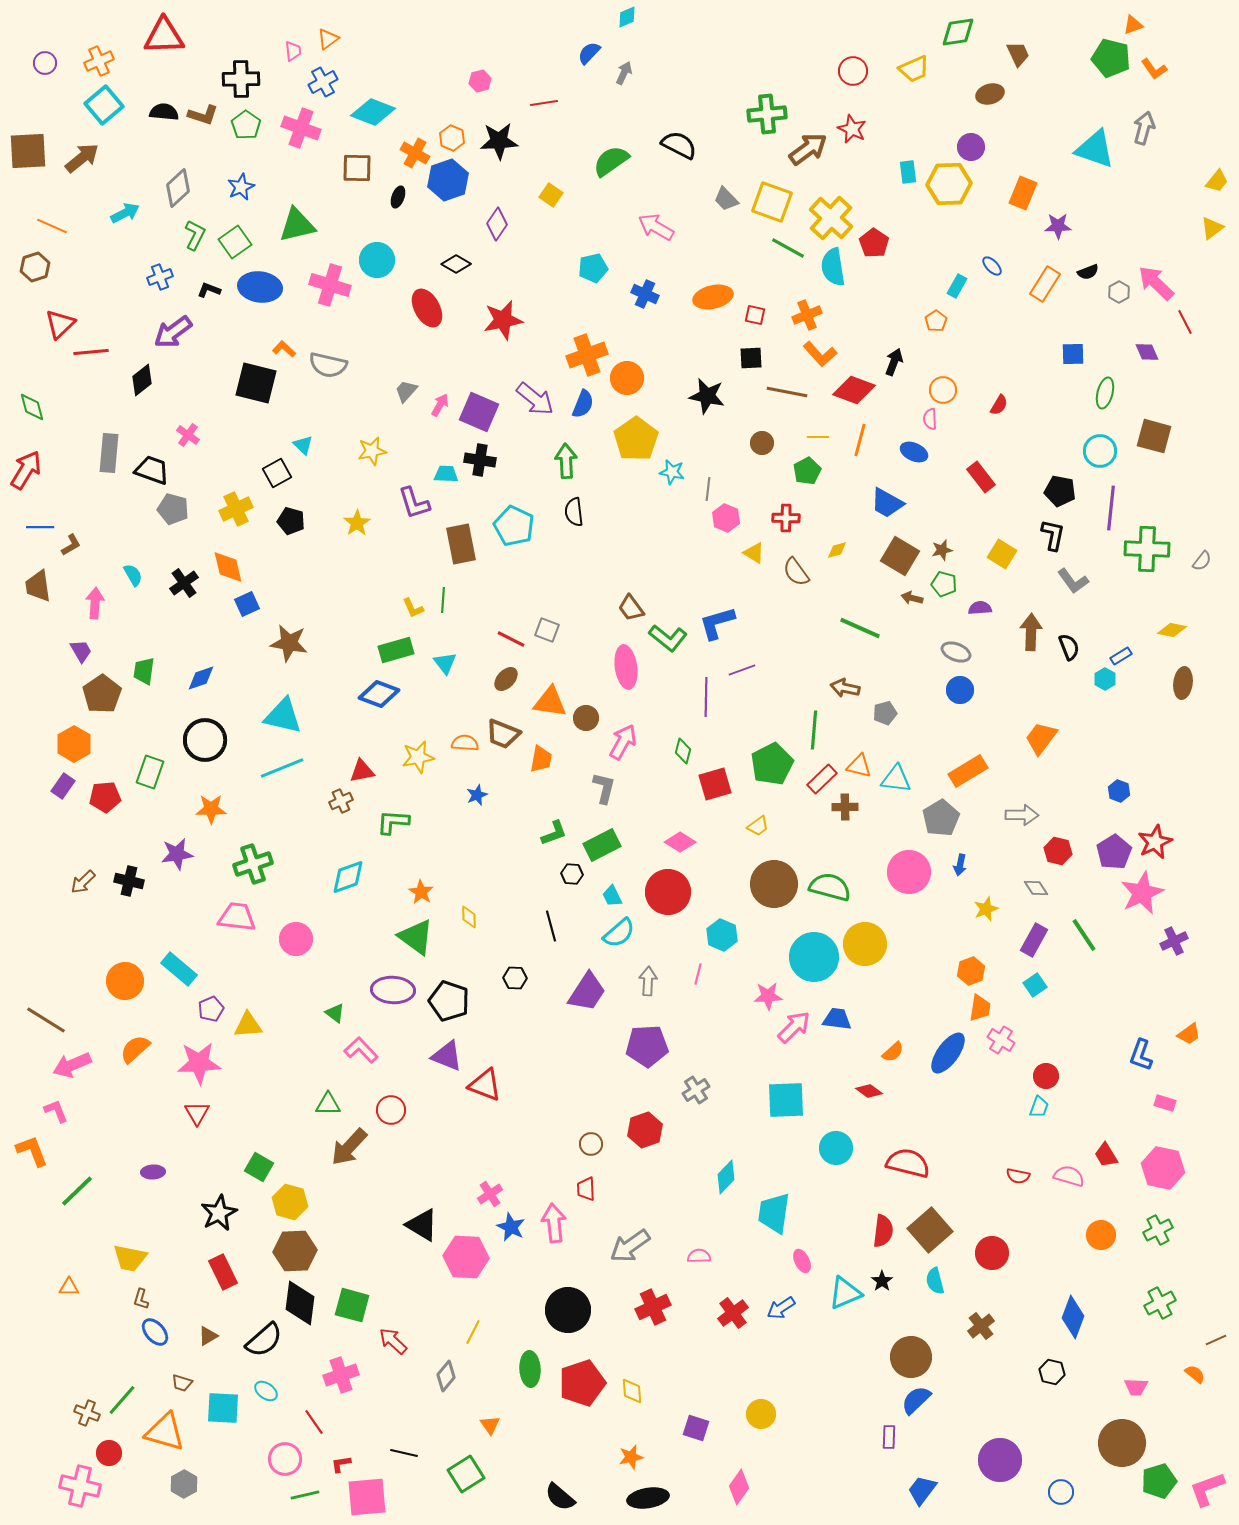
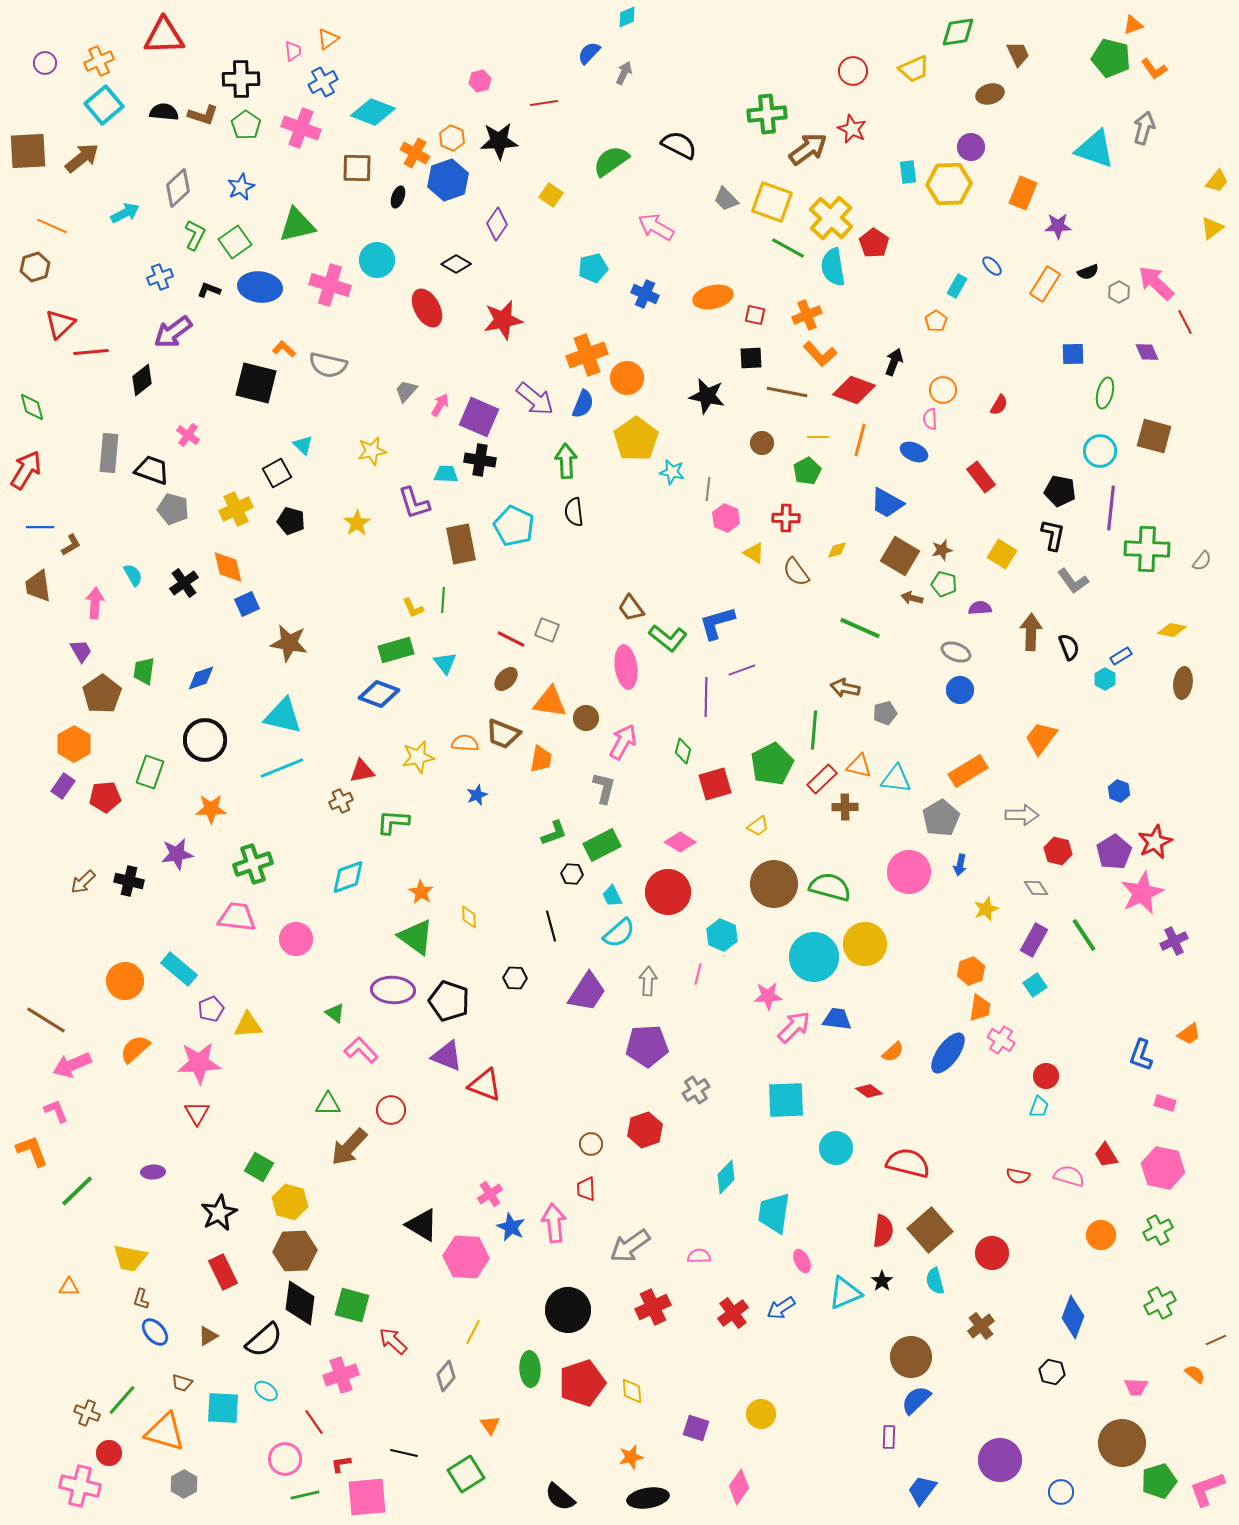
purple square at (479, 412): moved 5 px down
